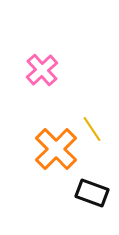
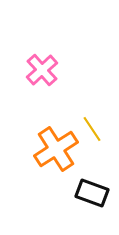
orange cross: rotated 12 degrees clockwise
